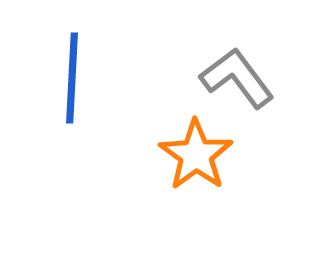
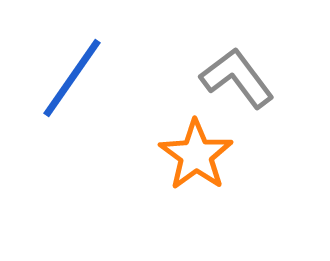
blue line: rotated 32 degrees clockwise
